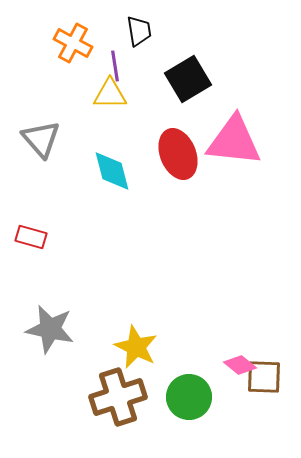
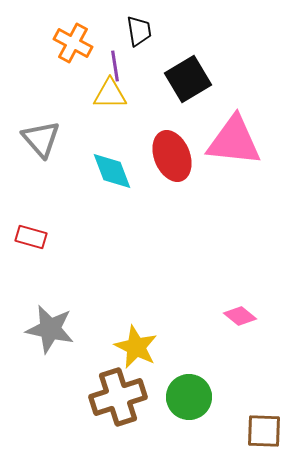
red ellipse: moved 6 px left, 2 px down
cyan diamond: rotated 6 degrees counterclockwise
pink diamond: moved 49 px up
brown square: moved 54 px down
